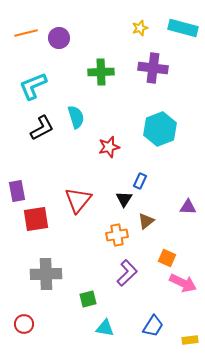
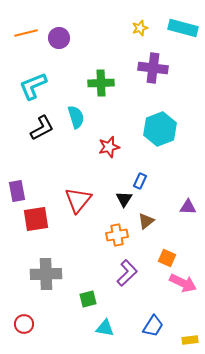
green cross: moved 11 px down
